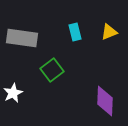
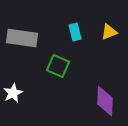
green square: moved 6 px right, 4 px up; rotated 30 degrees counterclockwise
